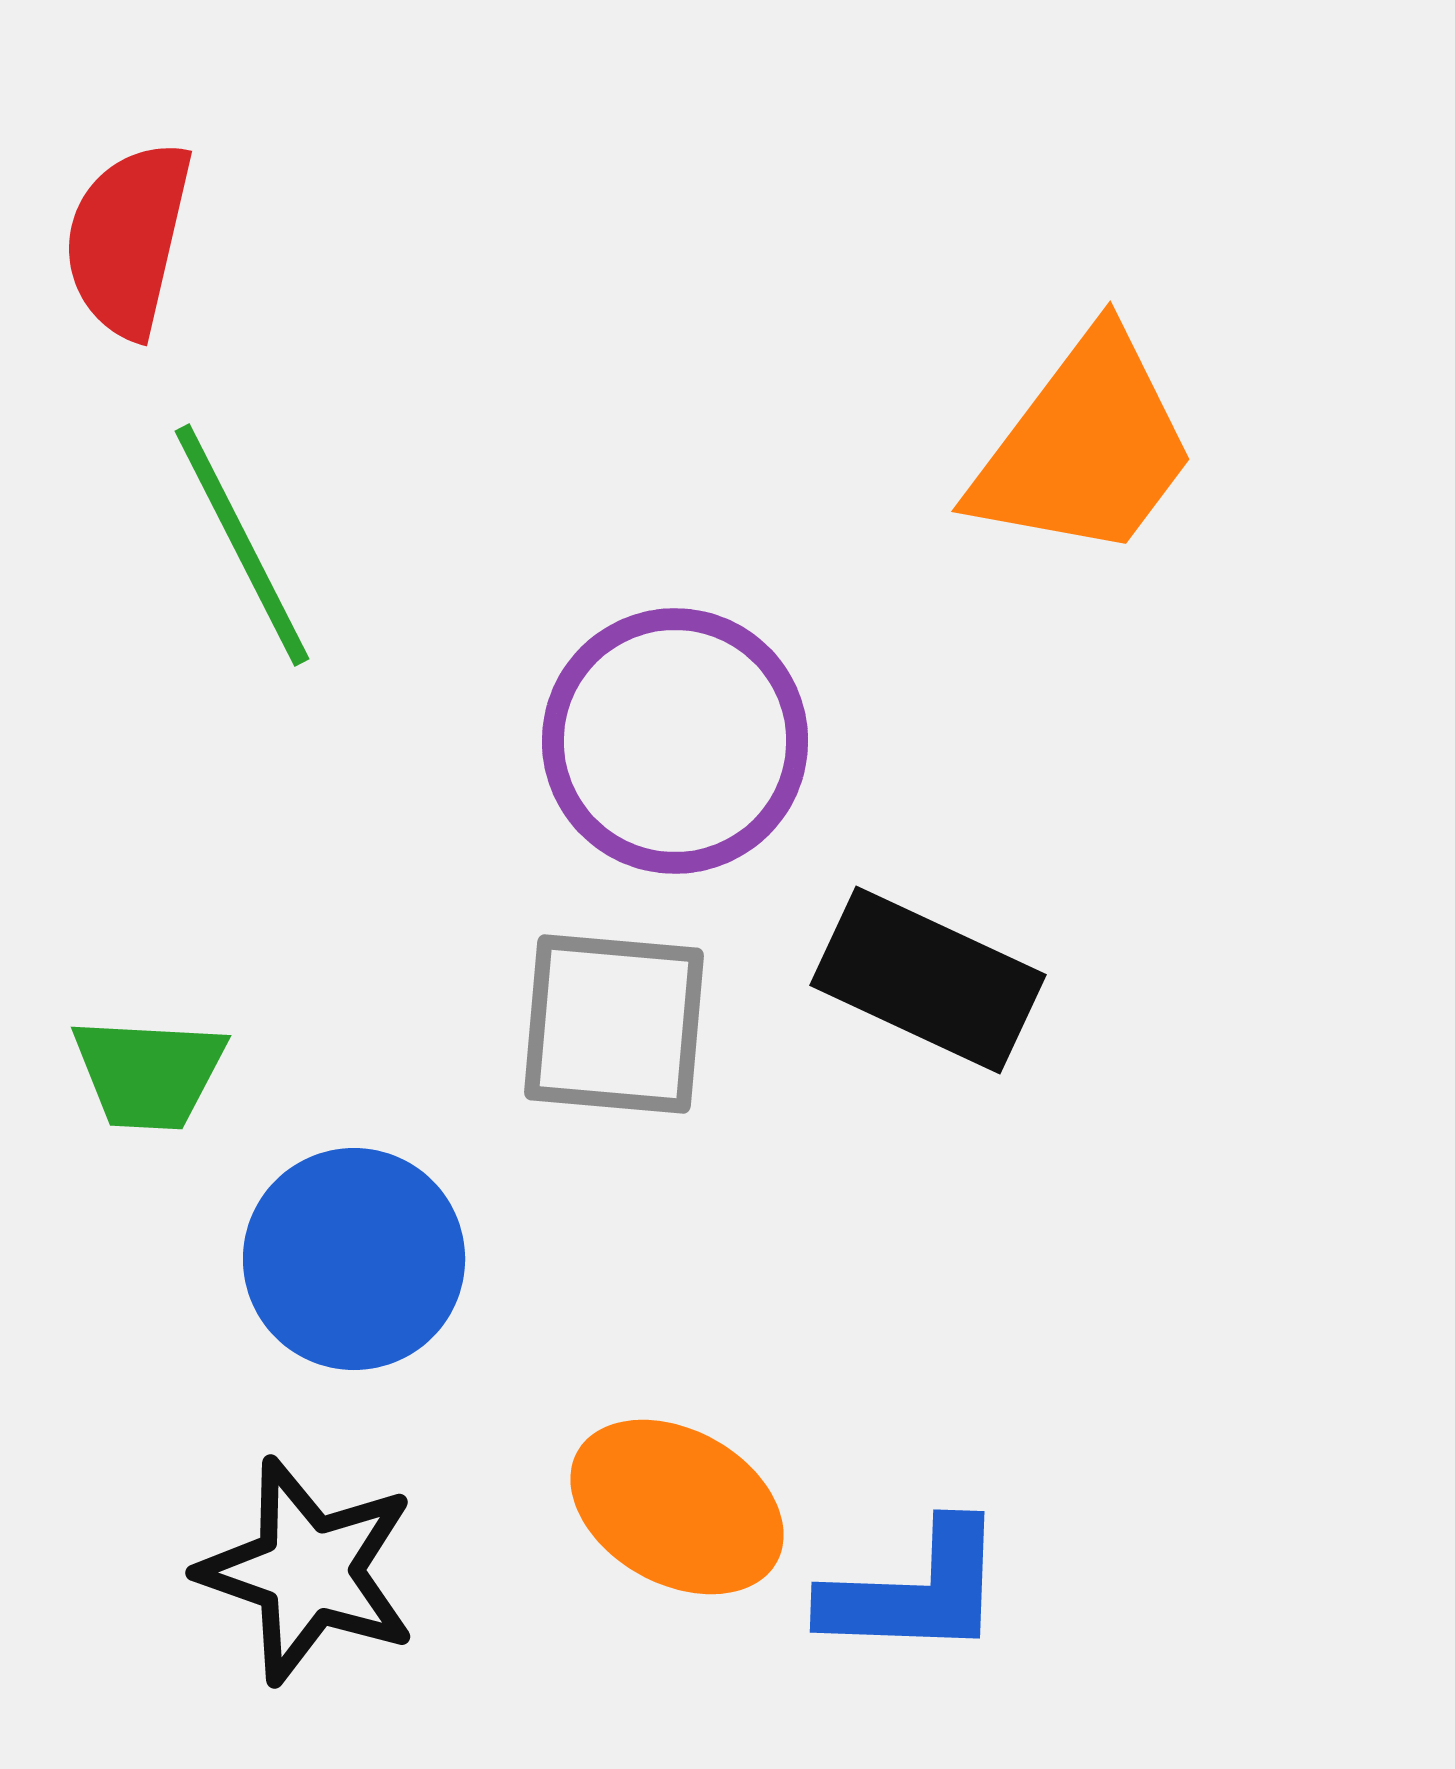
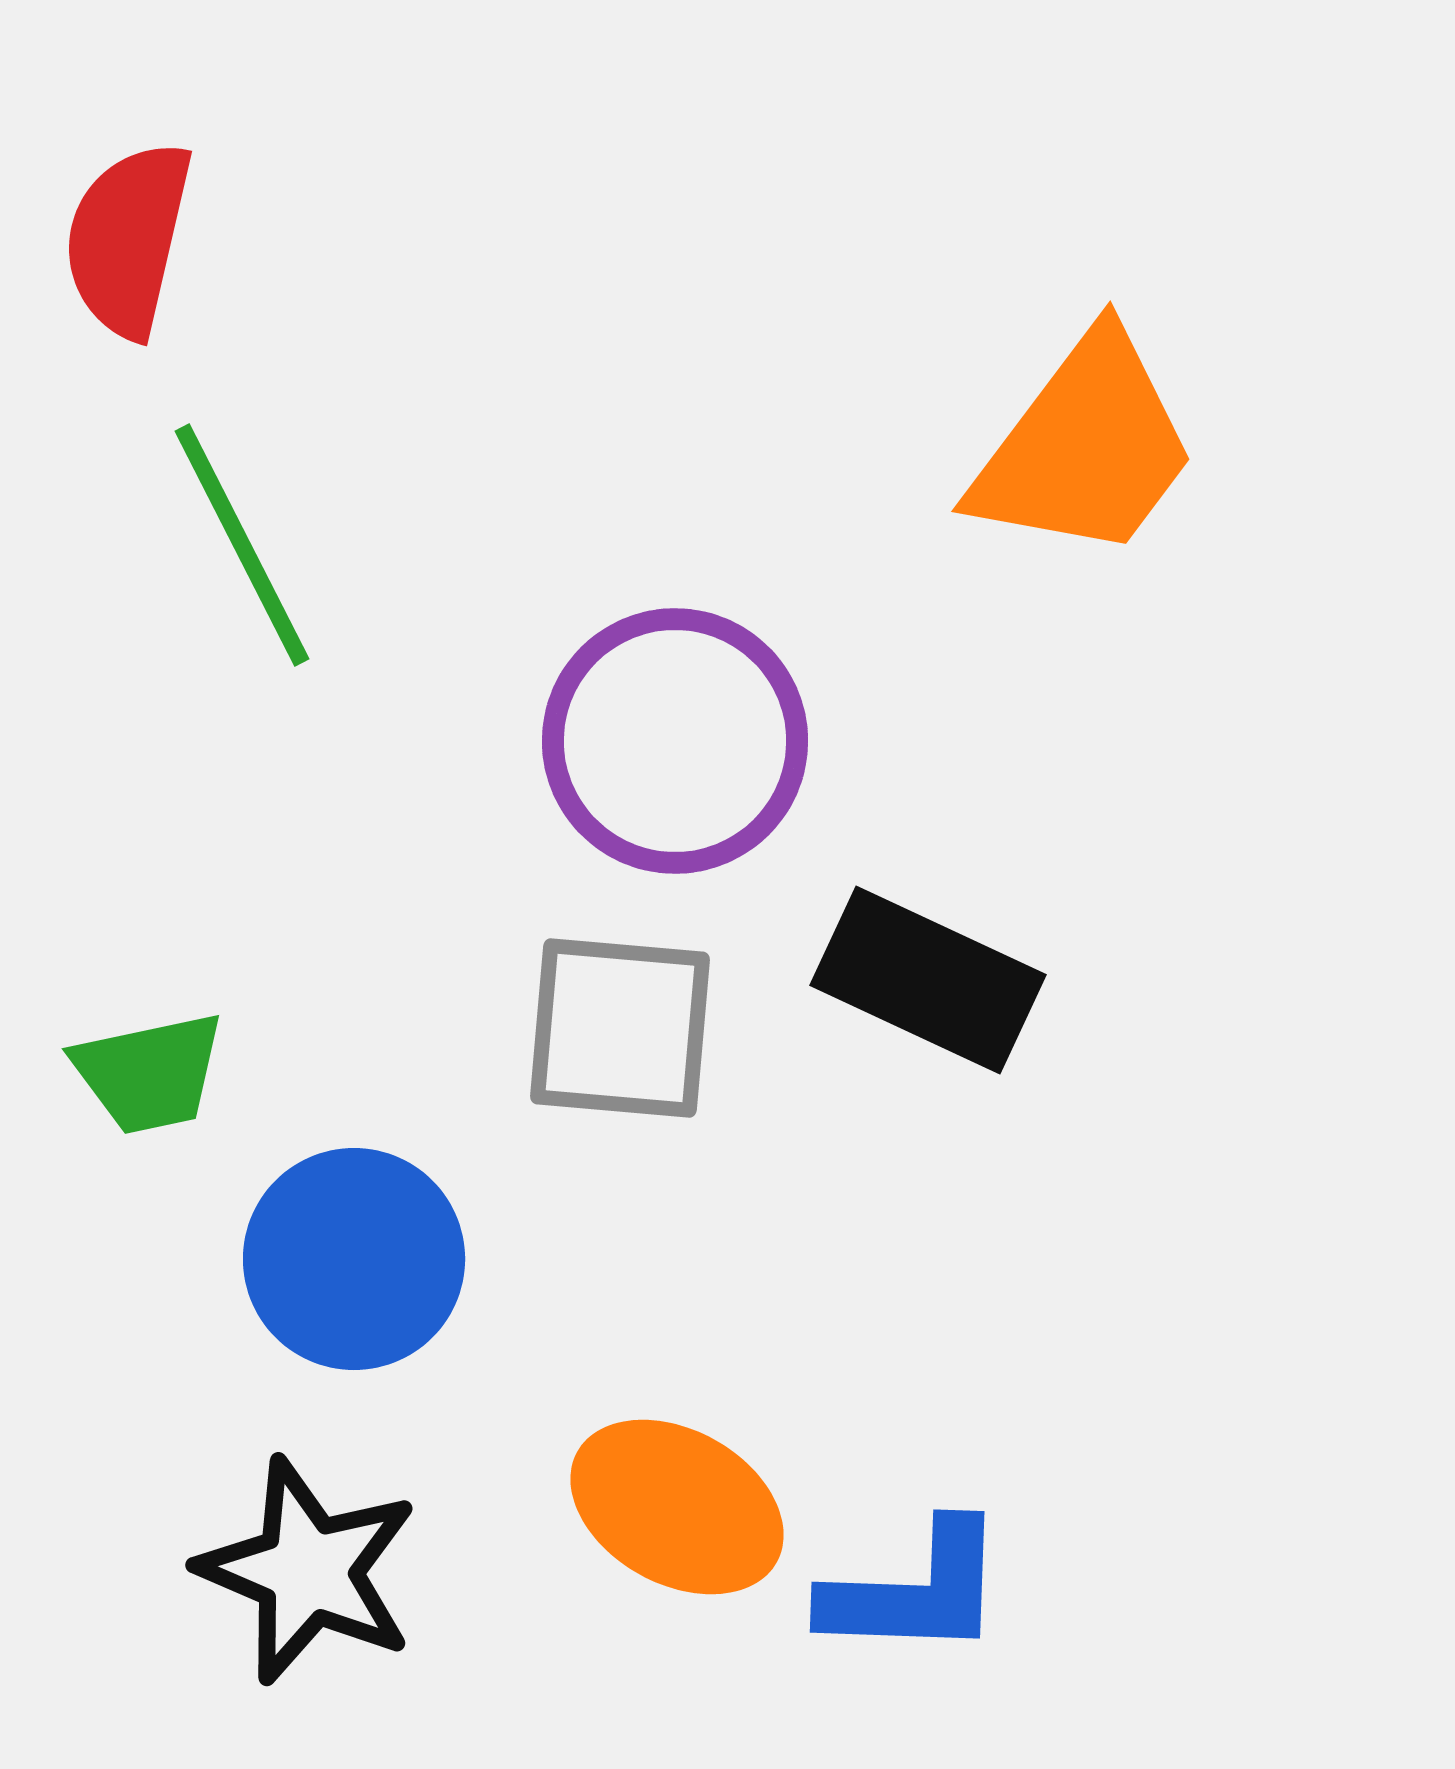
gray square: moved 6 px right, 4 px down
green trapezoid: rotated 15 degrees counterclockwise
black star: rotated 4 degrees clockwise
